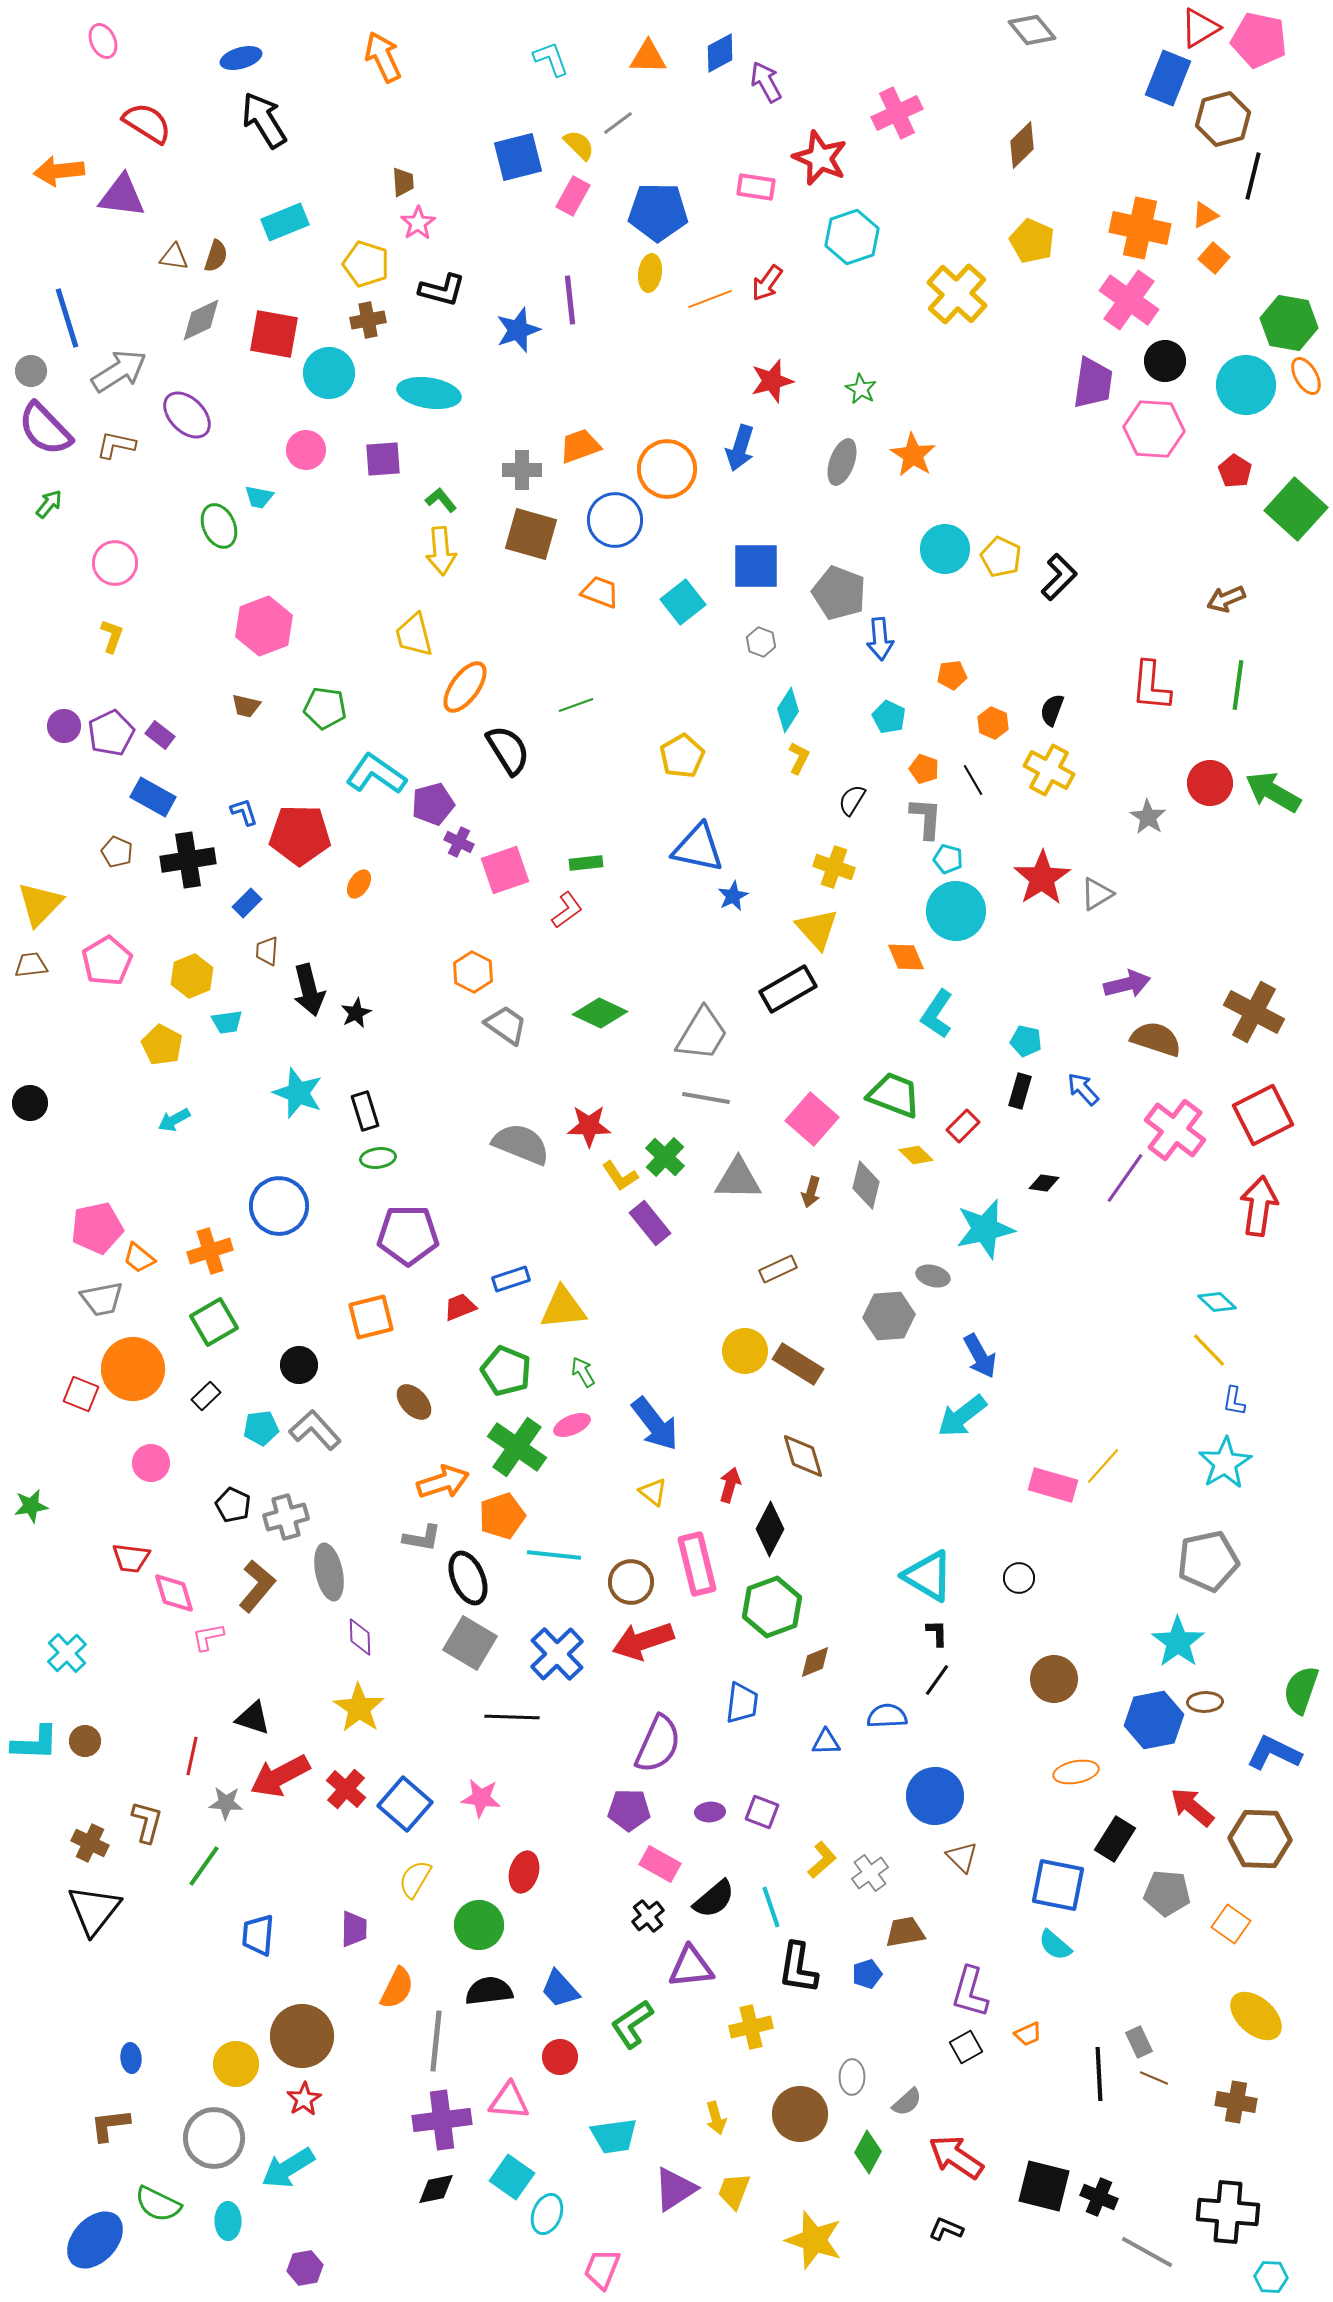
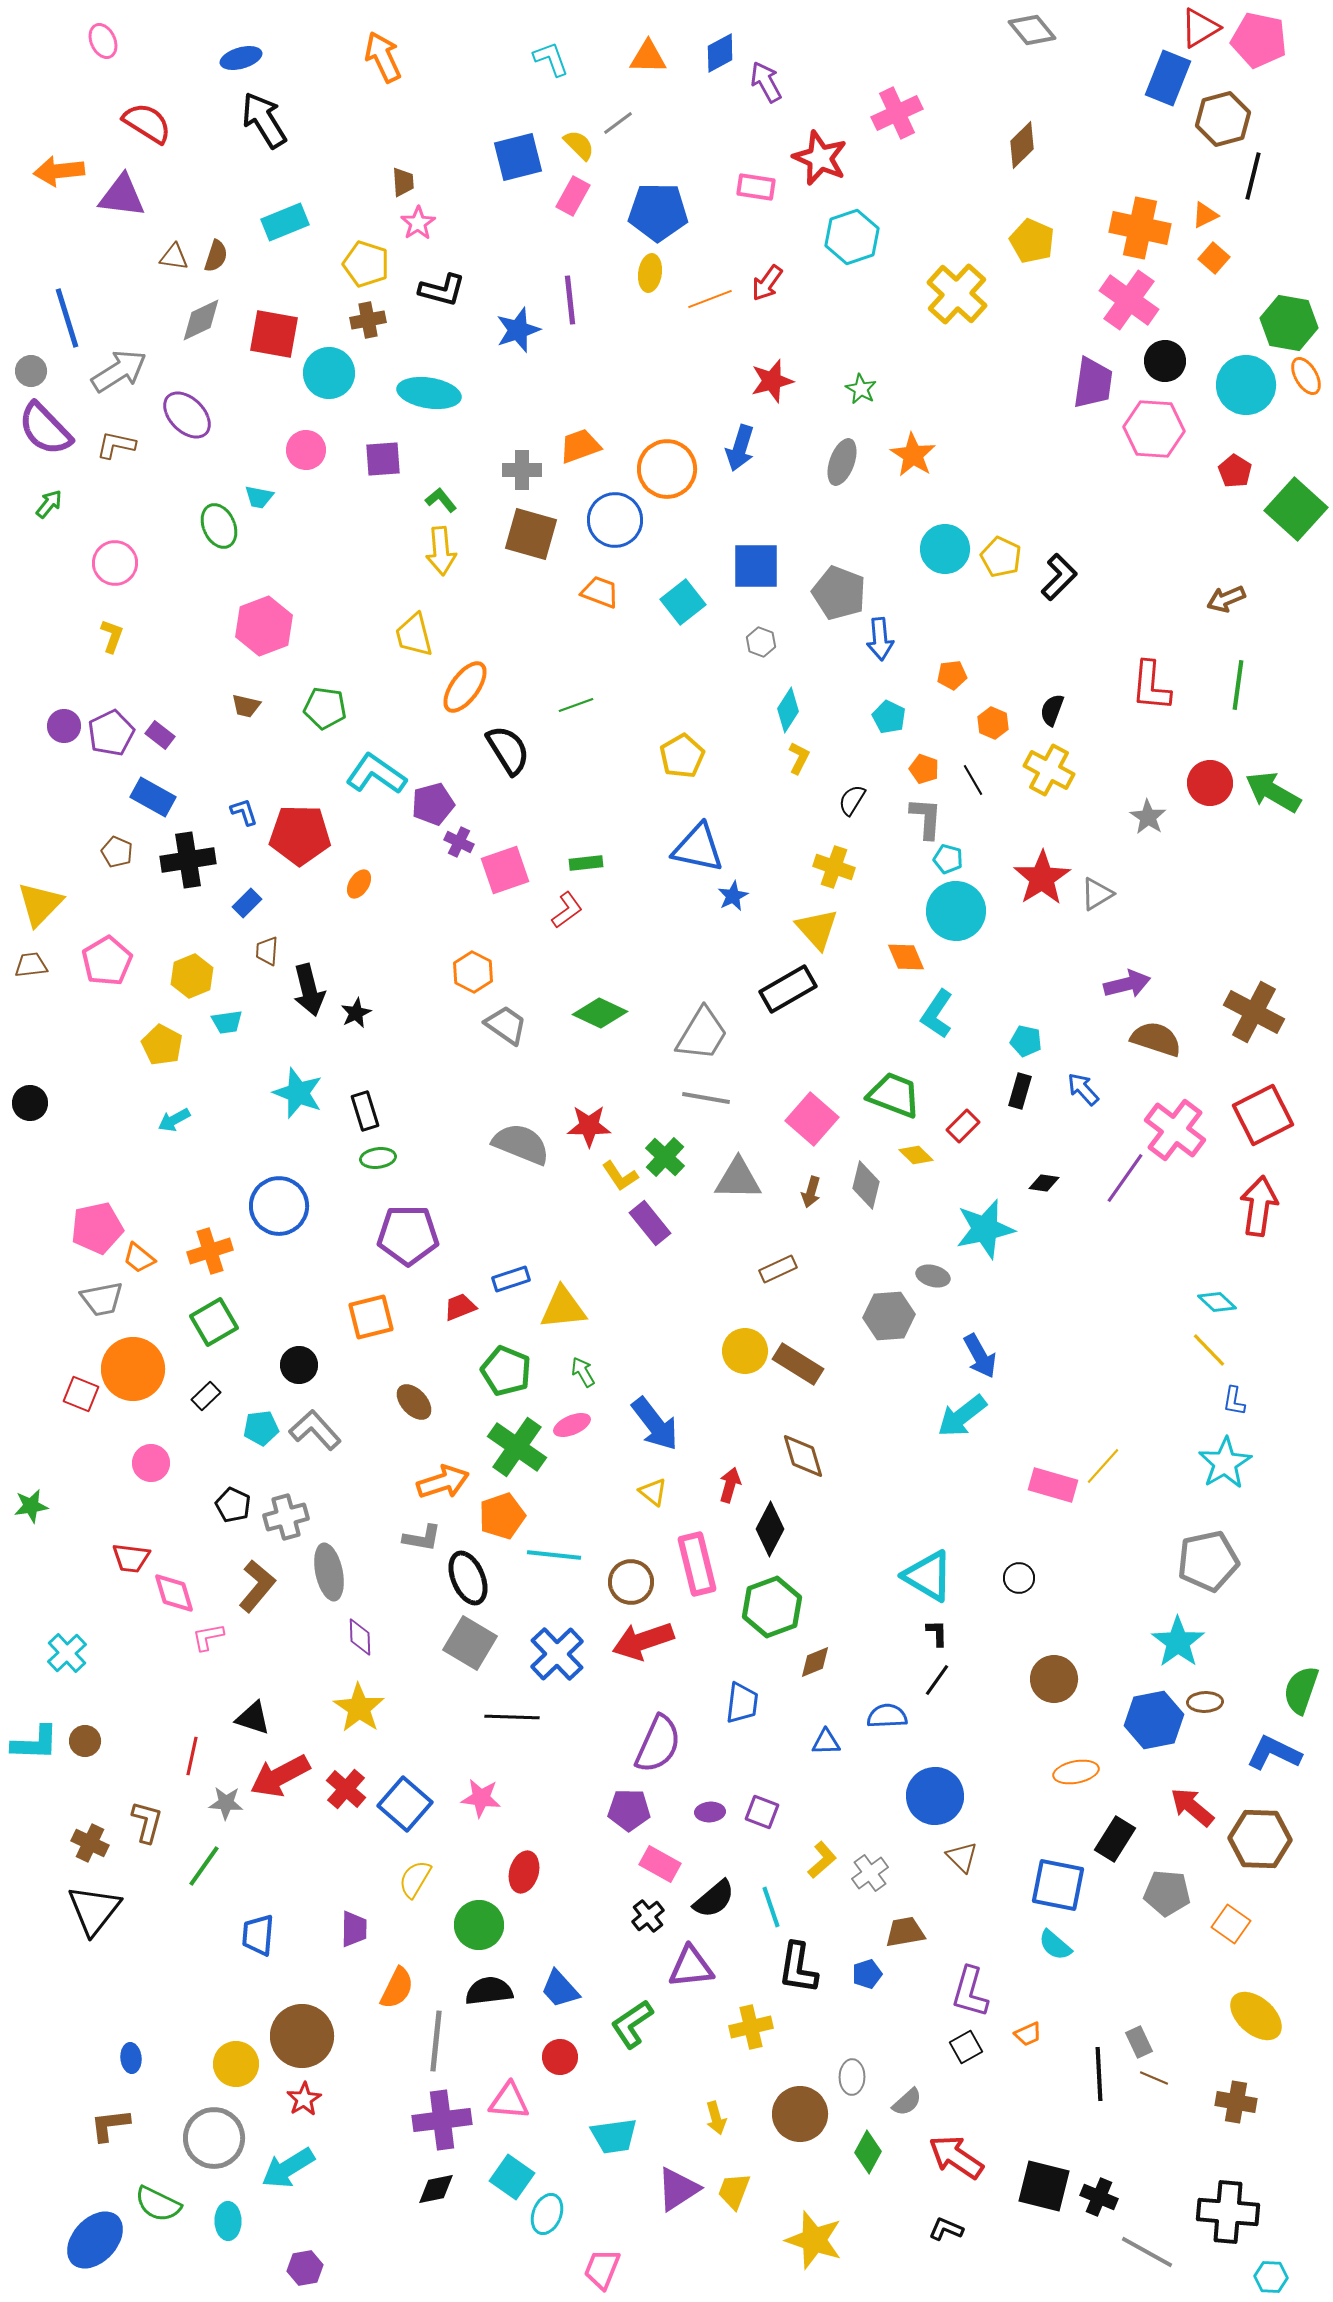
purple triangle at (675, 2189): moved 3 px right
